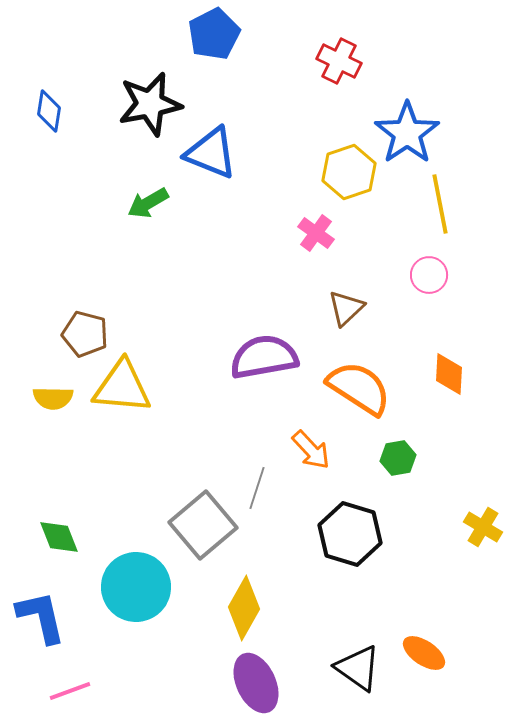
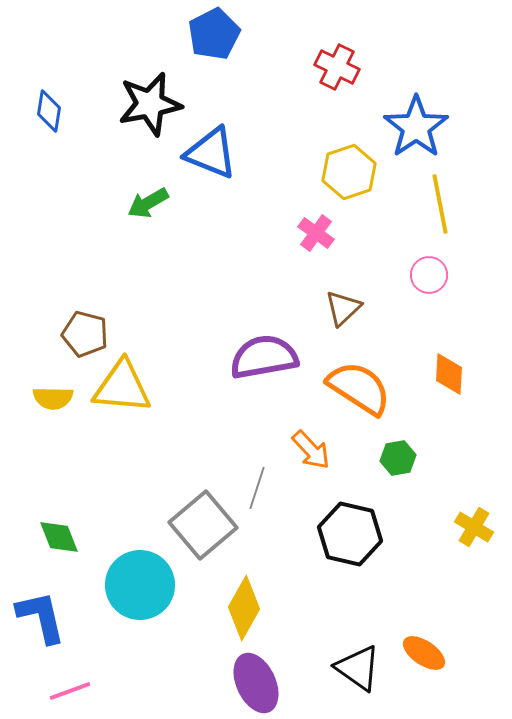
red cross: moved 2 px left, 6 px down
blue star: moved 9 px right, 6 px up
brown triangle: moved 3 px left
yellow cross: moved 9 px left
black hexagon: rotated 4 degrees counterclockwise
cyan circle: moved 4 px right, 2 px up
